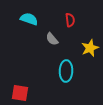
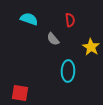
gray semicircle: moved 1 px right
yellow star: moved 1 px right, 1 px up; rotated 18 degrees counterclockwise
cyan ellipse: moved 2 px right
